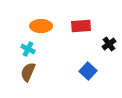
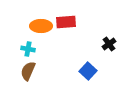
red rectangle: moved 15 px left, 4 px up
cyan cross: rotated 16 degrees counterclockwise
brown semicircle: moved 1 px up
